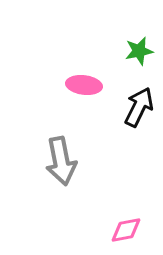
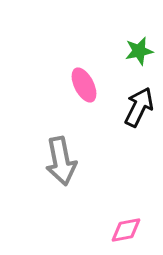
pink ellipse: rotated 56 degrees clockwise
